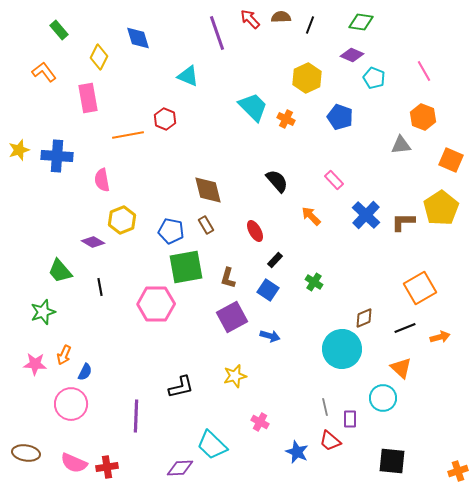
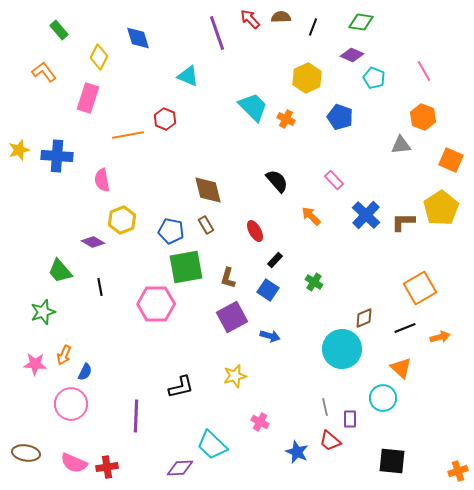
black line at (310, 25): moved 3 px right, 2 px down
pink rectangle at (88, 98): rotated 28 degrees clockwise
